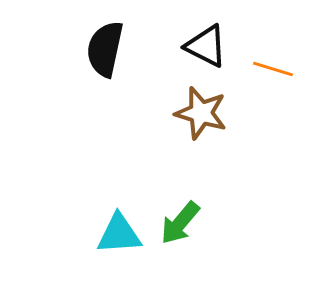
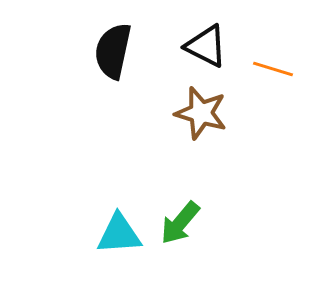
black semicircle: moved 8 px right, 2 px down
